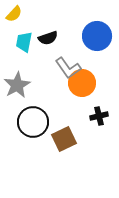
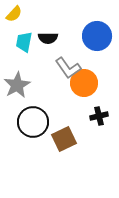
black semicircle: rotated 18 degrees clockwise
orange circle: moved 2 px right
